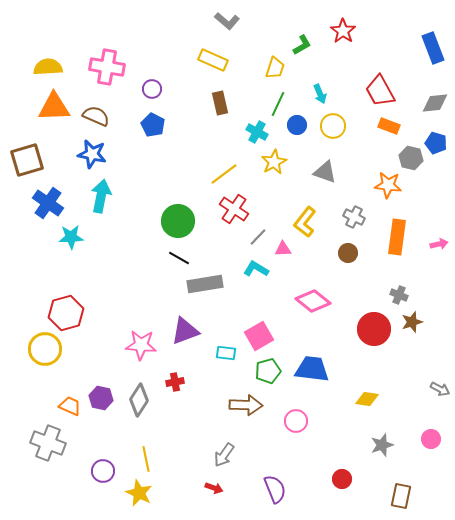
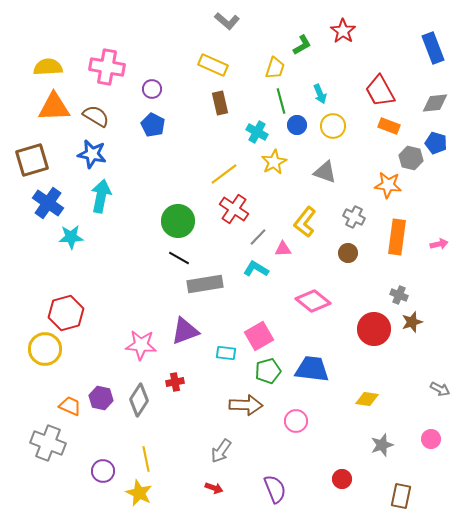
yellow rectangle at (213, 60): moved 5 px down
green line at (278, 104): moved 3 px right, 3 px up; rotated 40 degrees counterclockwise
brown semicircle at (96, 116): rotated 8 degrees clockwise
brown square at (27, 160): moved 5 px right
gray arrow at (224, 455): moved 3 px left, 4 px up
